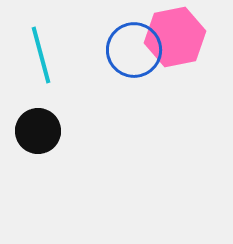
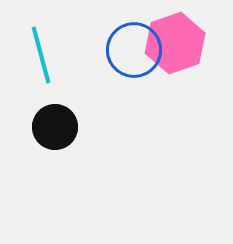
pink hexagon: moved 6 px down; rotated 8 degrees counterclockwise
black circle: moved 17 px right, 4 px up
